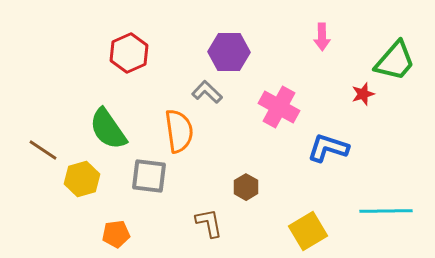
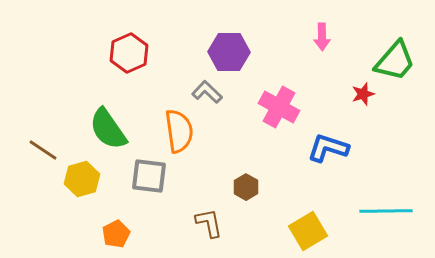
orange pentagon: rotated 20 degrees counterclockwise
